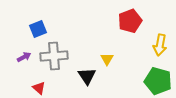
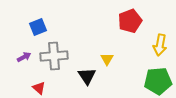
blue square: moved 2 px up
green pentagon: rotated 20 degrees counterclockwise
